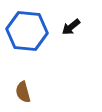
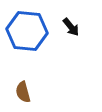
black arrow: rotated 90 degrees counterclockwise
